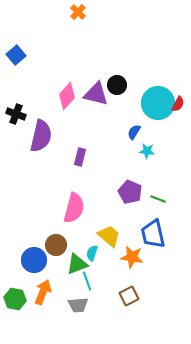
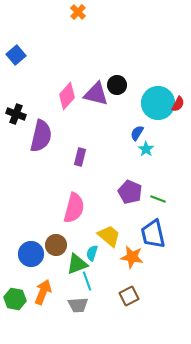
blue semicircle: moved 3 px right, 1 px down
cyan star: moved 1 px left, 2 px up; rotated 28 degrees clockwise
blue circle: moved 3 px left, 6 px up
